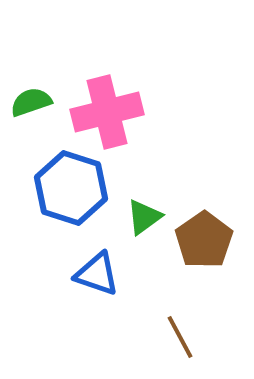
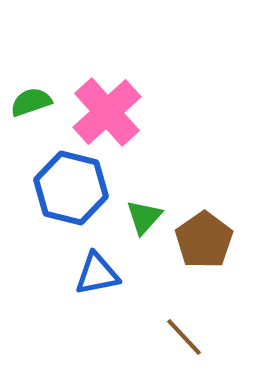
pink cross: rotated 28 degrees counterclockwise
blue hexagon: rotated 4 degrees counterclockwise
green triangle: rotated 12 degrees counterclockwise
blue triangle: rotated 30 degrees counterclockwise
brown line: moved 4 px right; rotated 15 degrees counterclockwise
